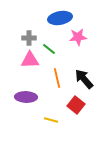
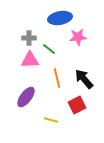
purple ellipse: rotated 55 degrees counterclockwise
red square: moved 1 px right; rotated 24 degrees clockwise
